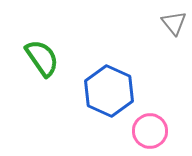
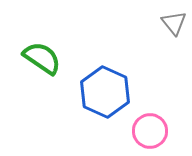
green semicircle: rotated 21 degrees counterclockwise
blue hexagon: moved 4 px left, 1 px down
